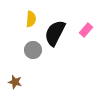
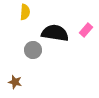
yellow semicircle: moved 6 px left, 7 px up
black semicircle: rotated 72 degrees clockwise
